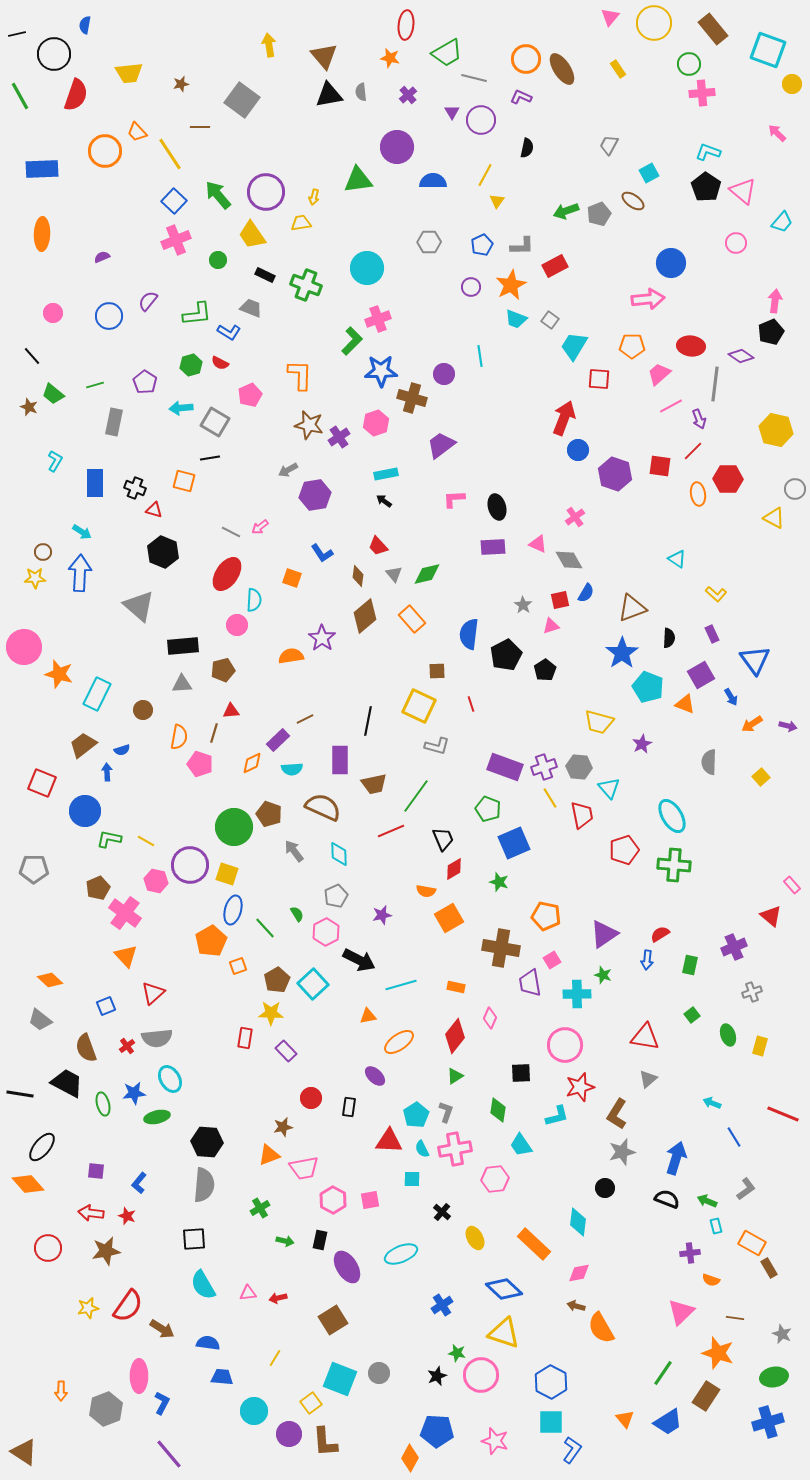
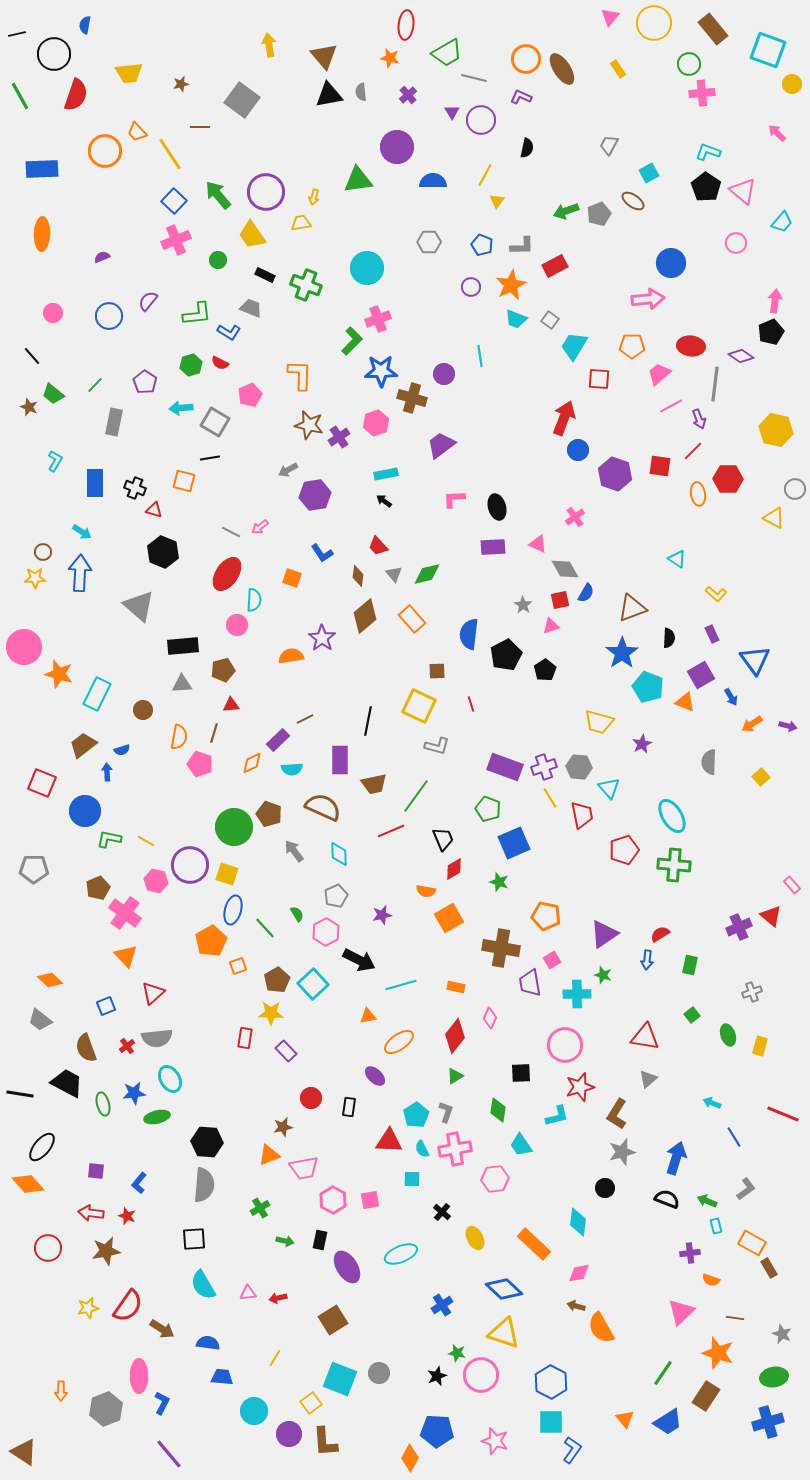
blue pentagon at (482, 245): rotated 25 degrees counterclockwise
green line at (95, 385): rotated 30 degrees counterclockwise
gray diamond at (569, 560): moved 4 px left, 9 px down
orange triangle at (685, 704): moved 2 px up
red triangle at (231, 711): moved 6 px up
purple cross at (734, 947): moved 5 px right, 20 px up
